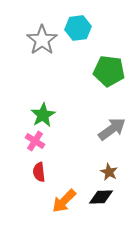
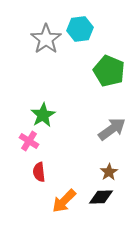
cyan hexagon: moved 2 px right, 1 px down
gray star: moved 4 px right, 1 px up
green pentagon: rotated 16 degrees clockwise
pink cross: moved 6 px left
brown star: rotated 12 degrees clockwise
